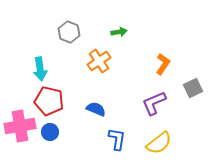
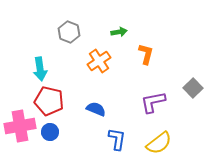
orange L-shape: moved 17 px left, 10 px up; rotated 20 degrees counterclockwise
gray square: rotated 18 degrees counterclockwise
purple L-shape: moved 1 px left, 1 px up; rotated 12 degrees clockwise
